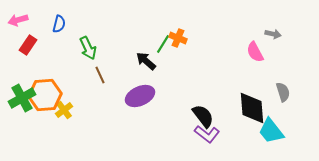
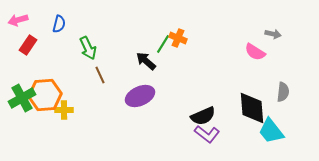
pink semicircle: rotated 30 degrees counterclockwise
gray semicircle: rotated 24 degrees clockwise
yellow cross: rotated 36 degrees clockwise
black semicircle: rotated 105 degrees clockwise
